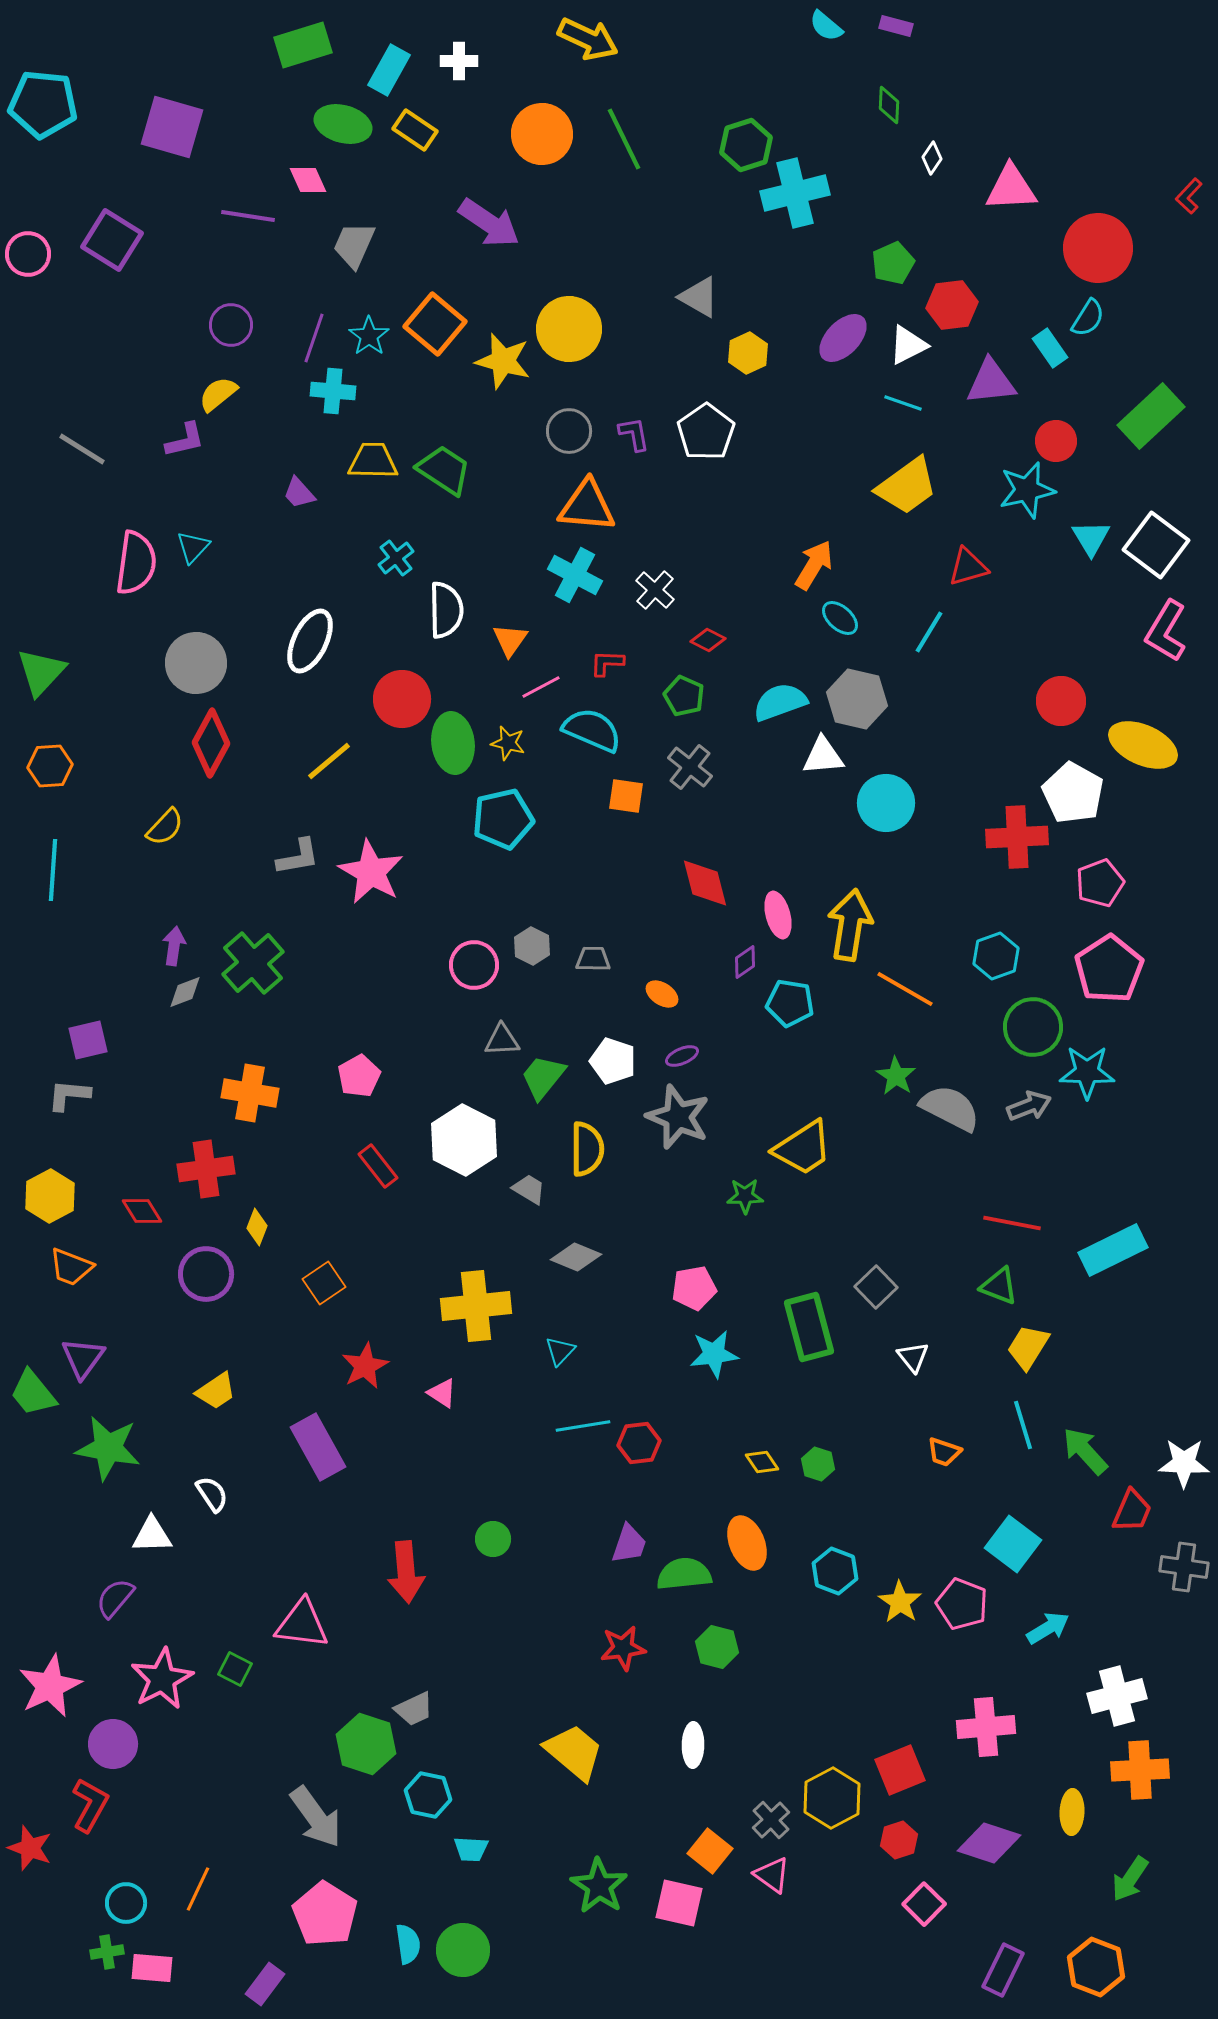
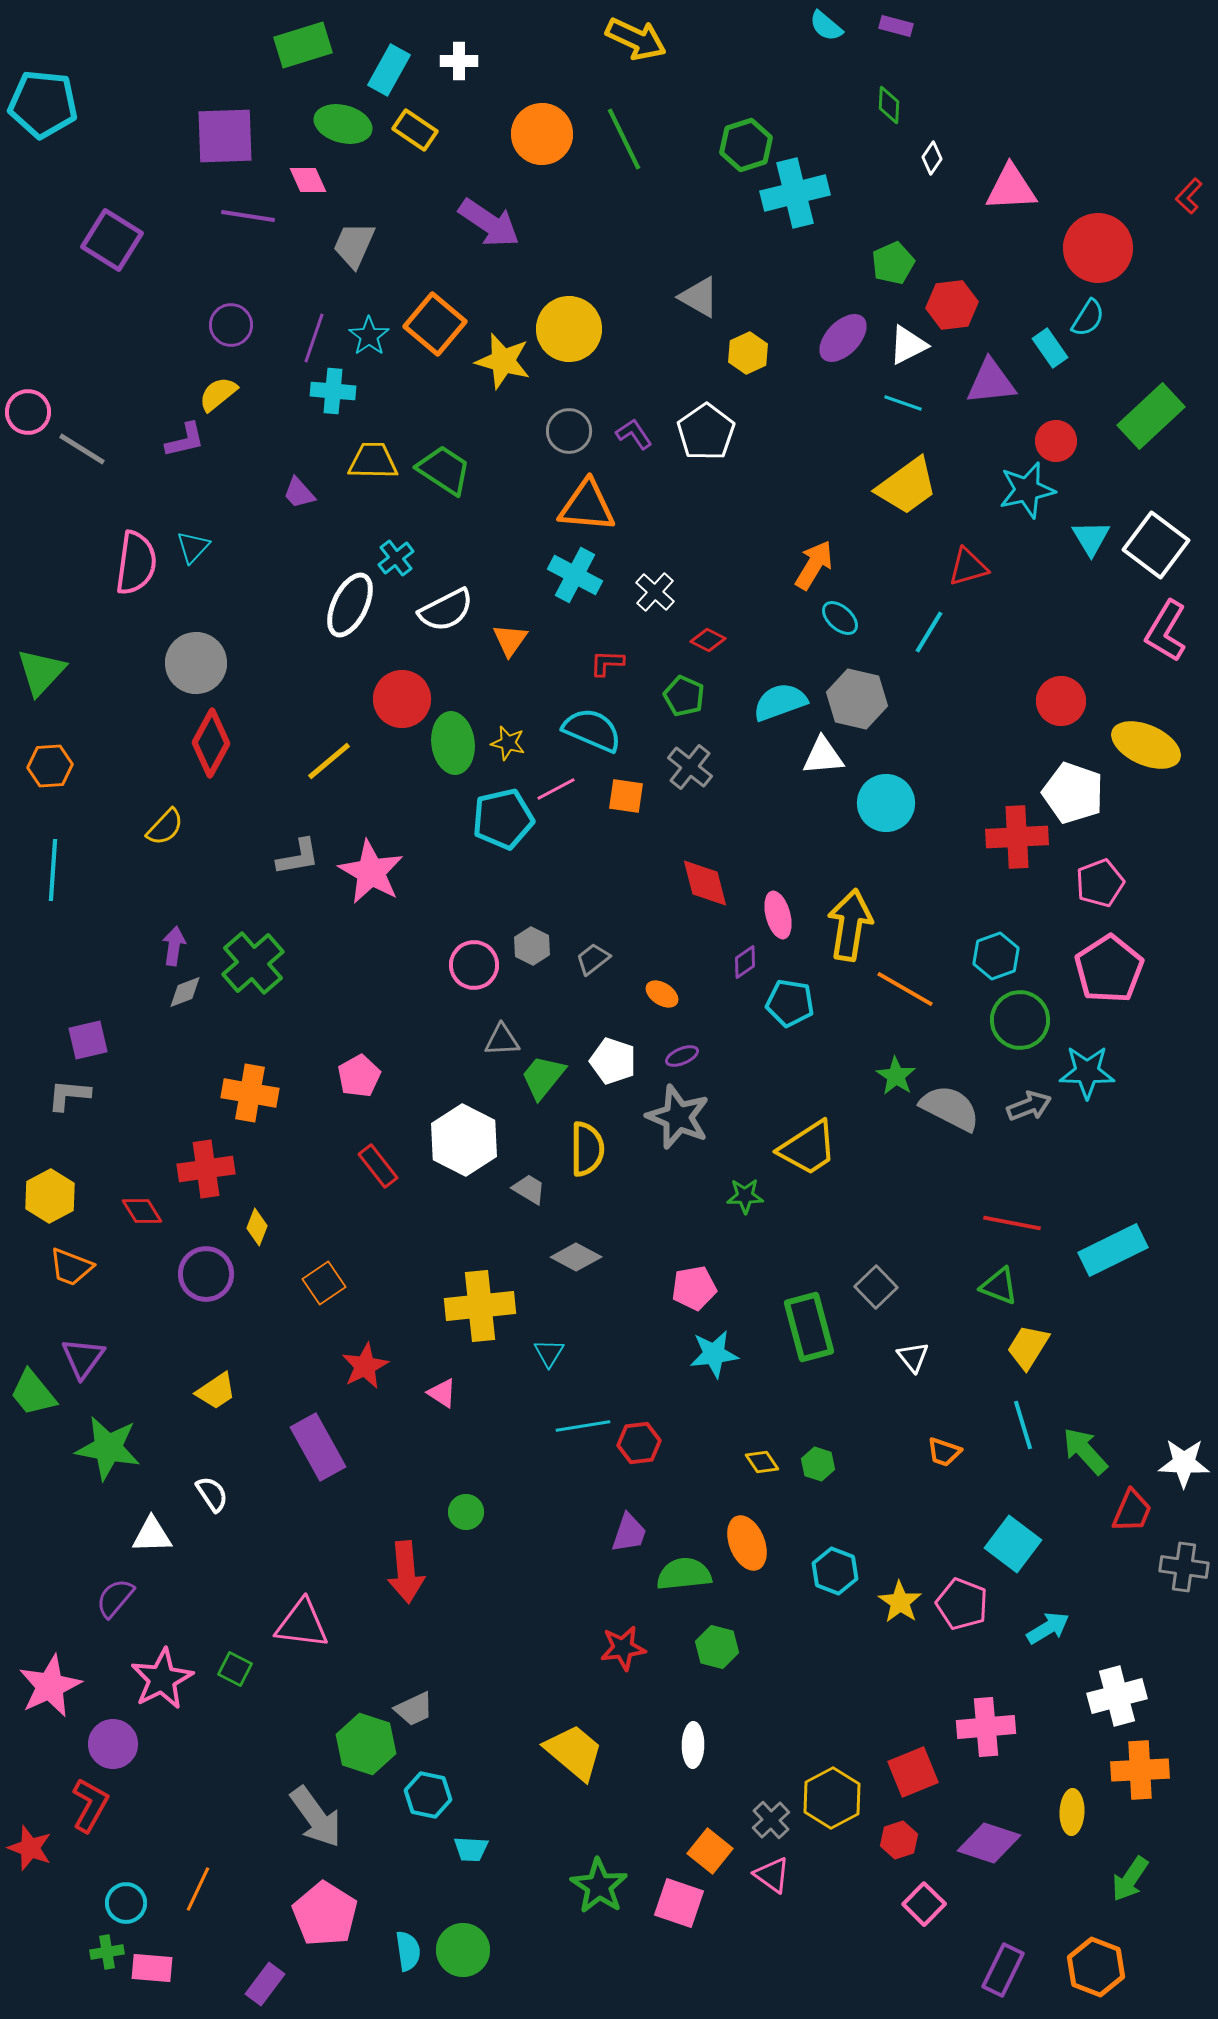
yellow arrow at (588, 39): moved 48 px right
purple square at (172, 127): moved 53 px right, 9 px down; rotated 18 degrees counterclockwise
pink circle at (28, 254): moved 158 px down
purple L-shape at (634, 434): rotated 24 degrees counterclockwise
white cross at (655, 590): moved 2 px down
white semicircle at (446, 610): rotated 64 degrees clockwise
white ellipse at (310, 641): moved 40 px right, 36 px up
pink line at (541, 687): moved 15 px right, 102 px down
yellow ellipse at (1143, 745): moved 3 px right
white pentagon at (1073, 793): rotated 10 degrees counterclockwise
gray trapezoid at (593, 959): rotated 39 degrees counterclockwise
green circle at (1033, 1027): moved 13 px left, 7 px up
yellow trapezoid at (803, 1148): moved 5 px right
gray diamond at (576, 1257): rotated 6 degrees clockwise
yellow cross at (476, 1306): moved 4 px right
cyan triangle at (560, 1351): moved 11 px left, 2 px down; rotated 12 degrees counterclockwise
green circle at (493, 1539): moved 27 px left, 27 px up
purple trapezoid at (629, 1544): moved 11 px up
red square at (900, 1770): moved 13 px right, 2 px down
pink square at (679, 1903): rotated 6 degrees clockwise
cyan semicircle at (408, 1944): moved 7 px down
